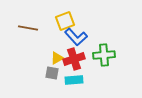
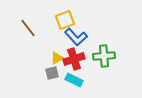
yellow square: moved 1 px up
brown line: rotated 42 degrees clockwise
green cross: moved 1 px down
gray square: rotated 24 degrees counterclockwise
cyan rectangle: rotated 30 degrees clockwise
